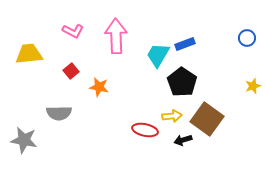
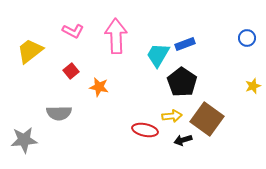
yellow trapezoid: moved 1 px right, 3 px up; rotated 32 degrees counterclockwise
gray star: rotated 16 degrees counterclockwise
